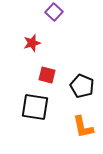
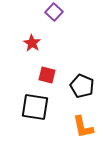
red star: rotated 24 degrees counterclockwise
